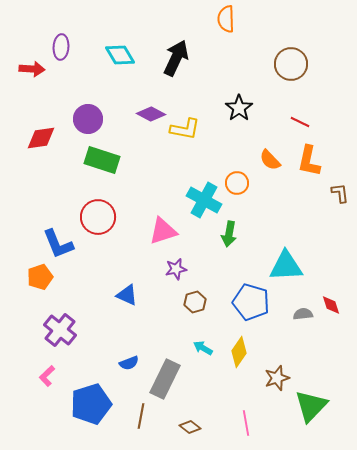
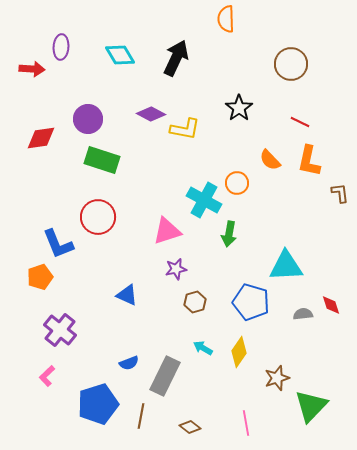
pink triangle at (163, 231): moved 4 px right
gray rectangle at (165, 379): moved 3 px up
blue pentagon at (91, 404): moved 7 px right
